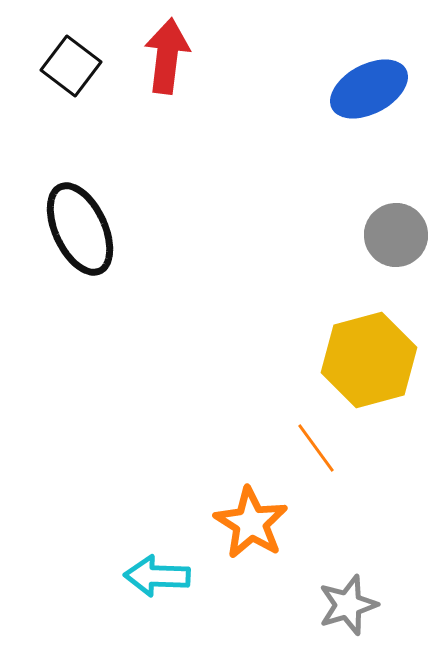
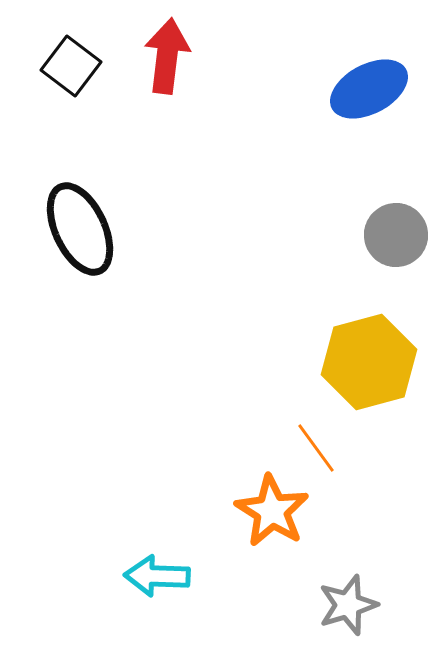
yellow hexagon: moved 2 px down
orange star: moved 21 px right, 12 px up
